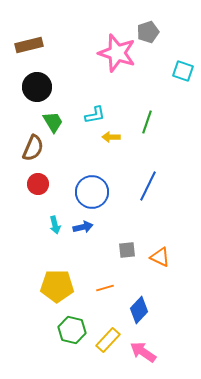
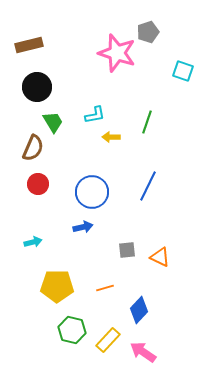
cyan arrow: moved 22 px left, 17 px down; rotated 90 degrees counterclockwise
